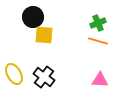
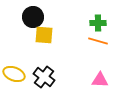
green cross: rotated 21 degrees clockwise
yellow ellipse: rotated 40 degrees counterclockwise
